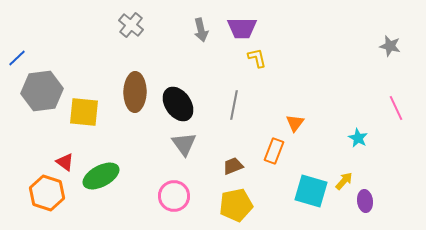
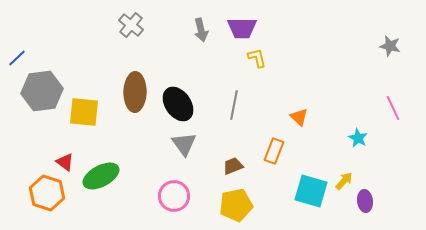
pink line: moved 3 px left
orange triangle: moved 4 px right, 6 px up; rotated 24 degrees counterclockwise
